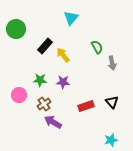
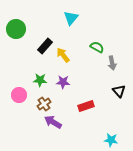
green semicircle: rotated 32 degrees counterclockwise
black triangle: moved 7 px right, 11 px up
cyan star: rotated 24 degrees clockwise
